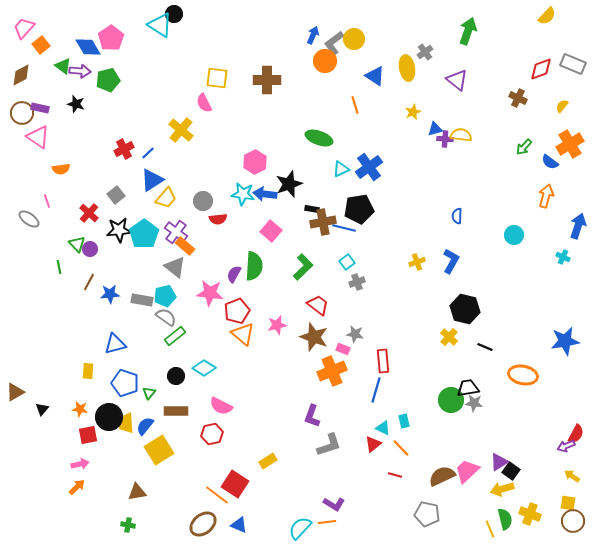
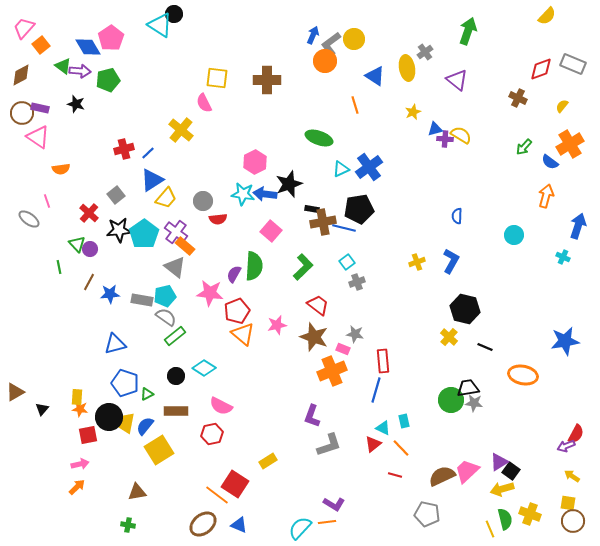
gray L-shape at (334, 43): moved 3 px left, 1 px down
yellow semicircle at (461, 135): rotated 25 degrees clockwise
red cross at (124, 149): rotated 12 degrees clockwise
yellow rectangle at (88, 371): moved 11 px left, 26 px down
green triangle at (149, 393): moved 2 px left, 1 px down; rotated 24 degrees clockwise
yellow trapezoid at (126, 423): rotated 15 degrees clockwise
